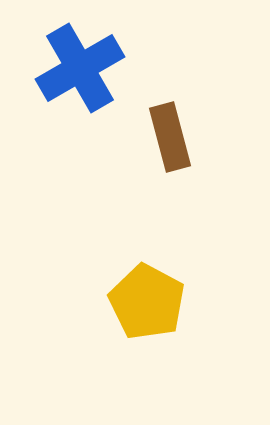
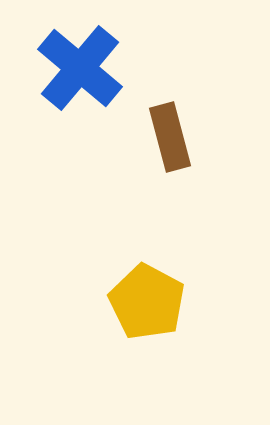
blue cross: rotated 20 degrees counterclockwise
